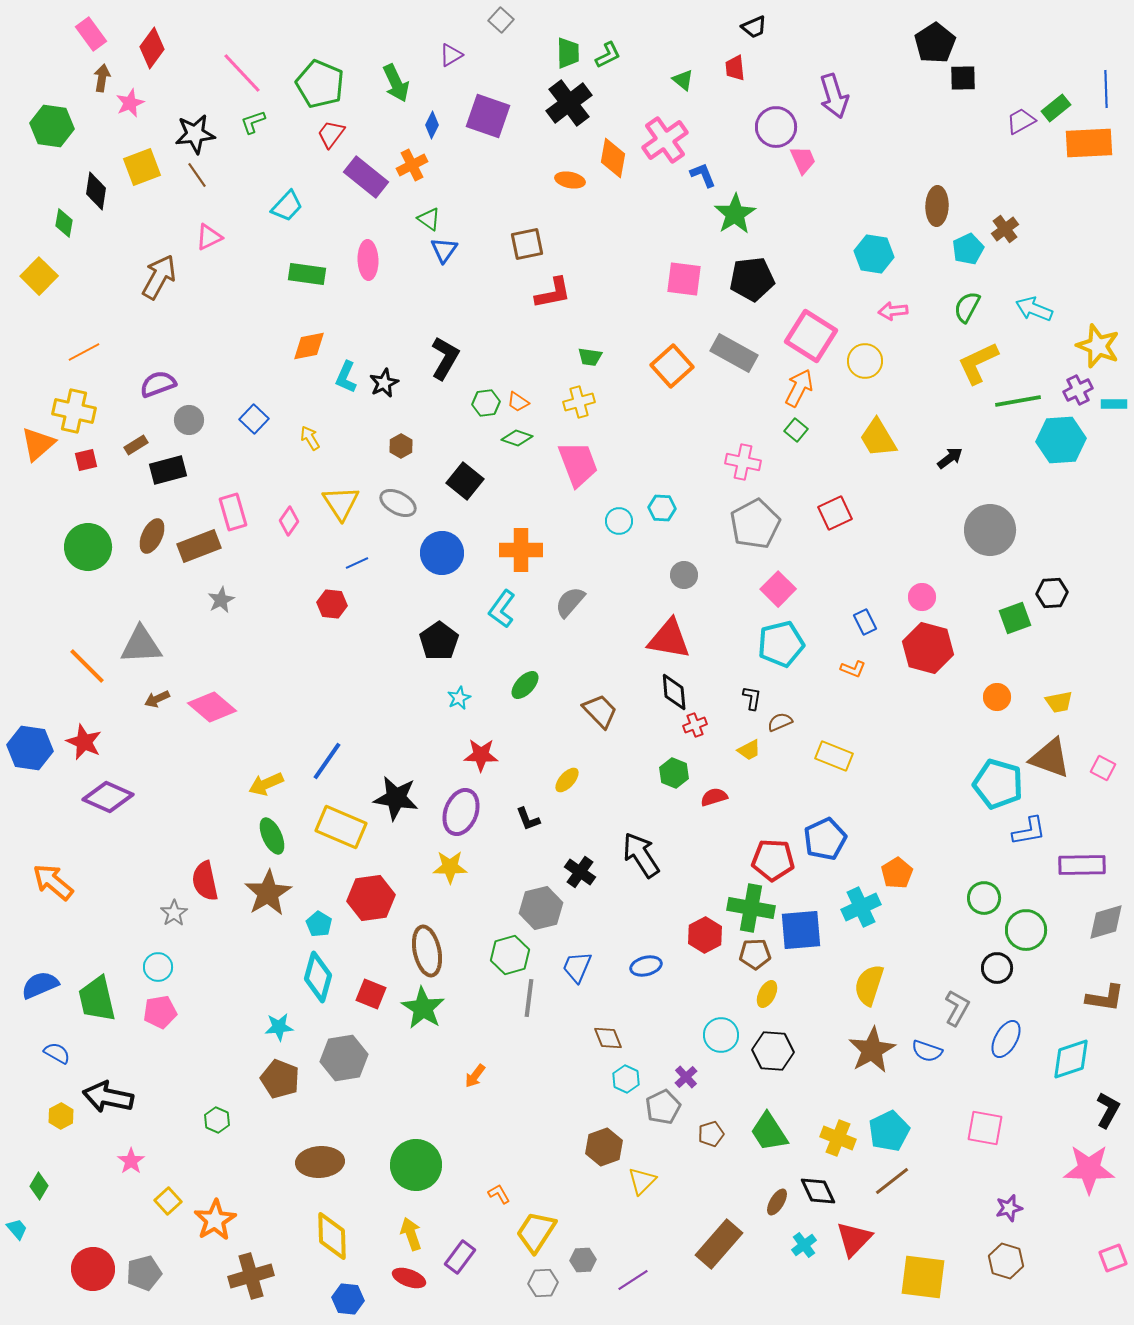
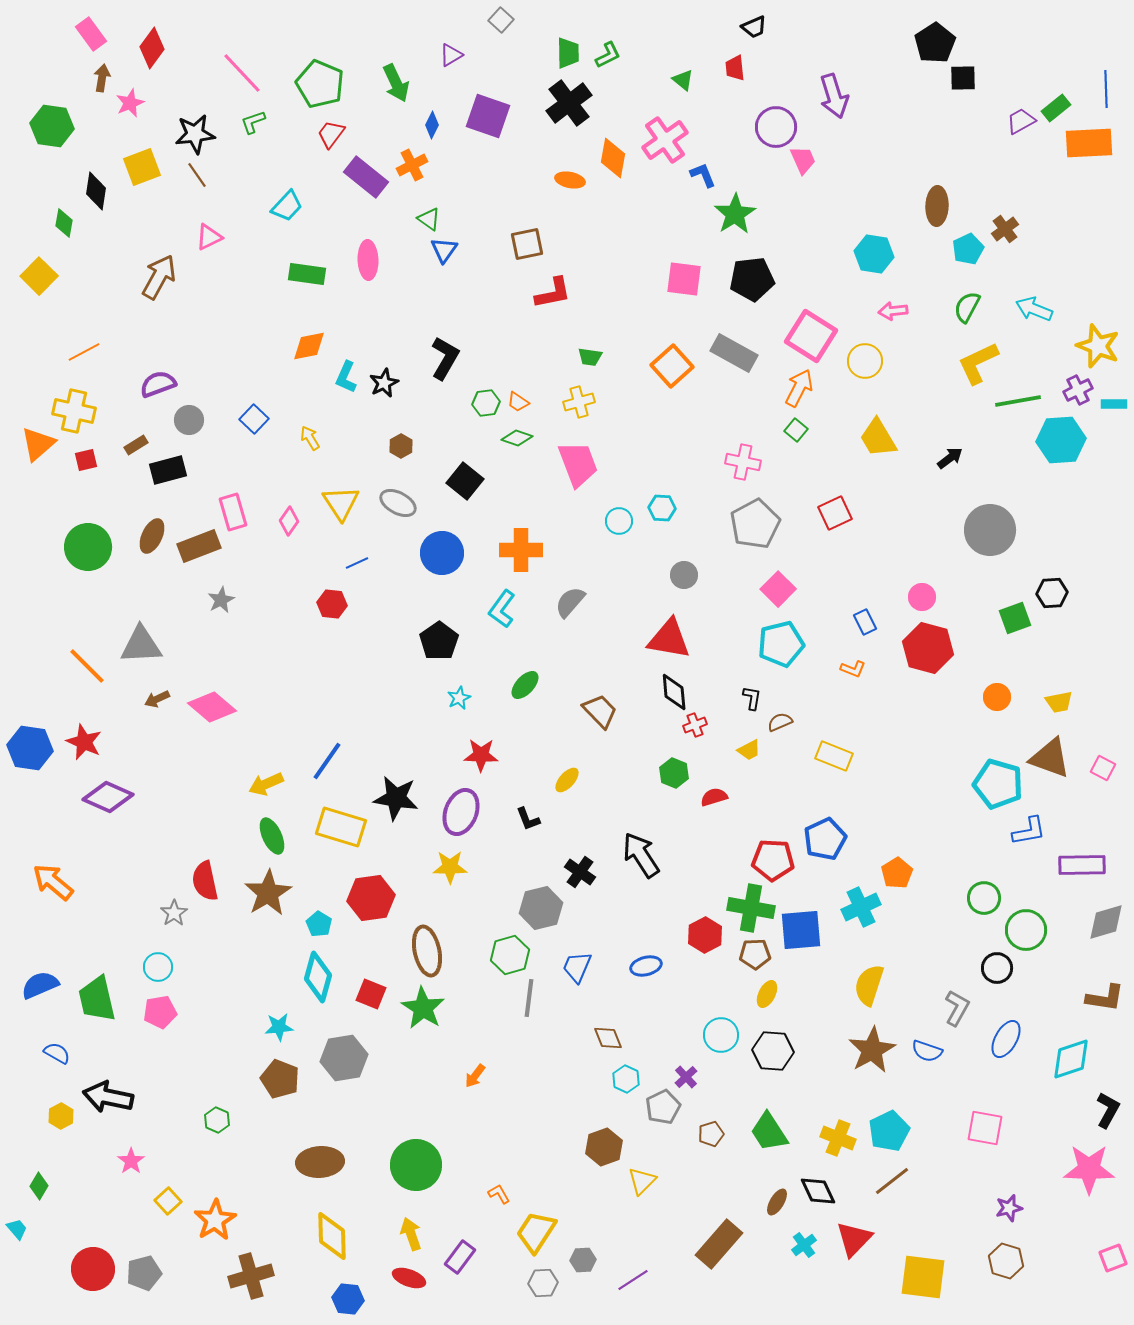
yellow rectangle at (341, 827): rotated 6 degrees counterclockwise
